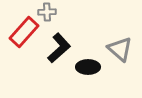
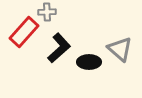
black ellipse: moved 1 px right, 5 px up
